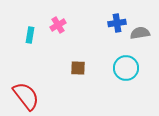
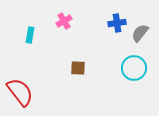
pink cross: moved 6 px right, 4 px up
gray semicircle: rotated 42 degrees counterclockwise
cyan circle: moved 8 px right
red semicircle: moved 6 px left, 4 px up
